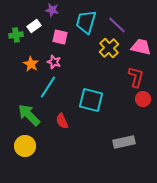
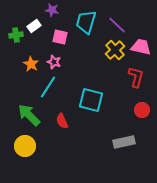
yellow cross: moved 6 px right, 2 px down
red circle: moved 1 px left, 11 px down
